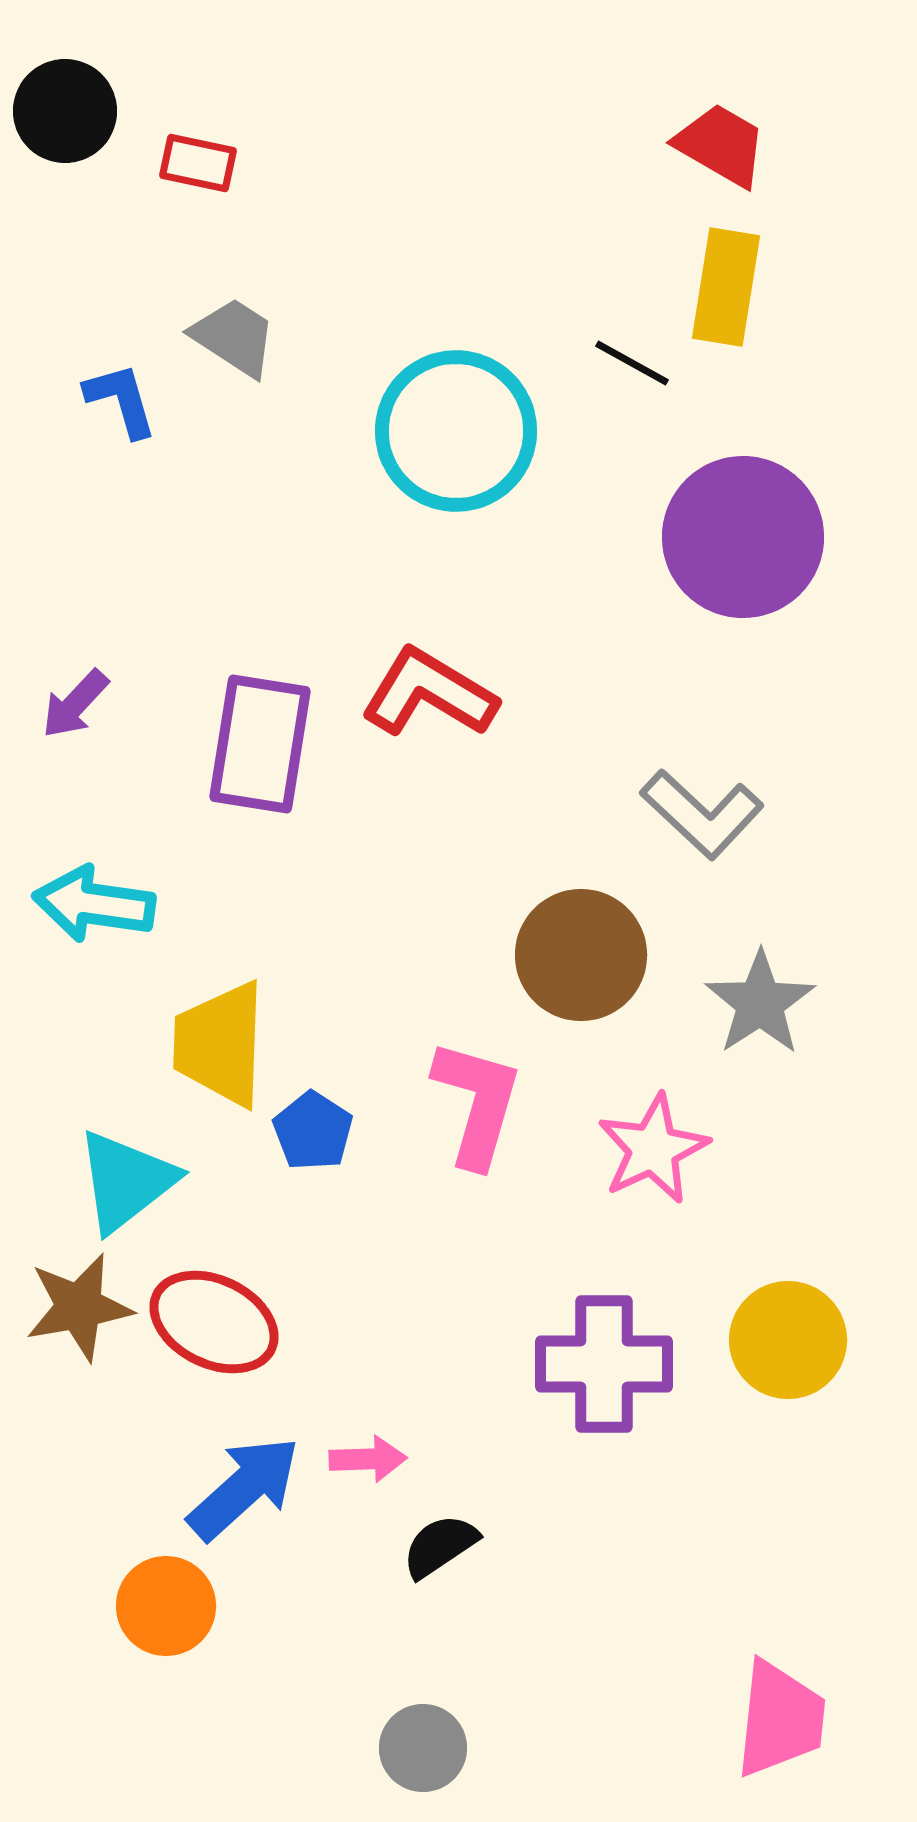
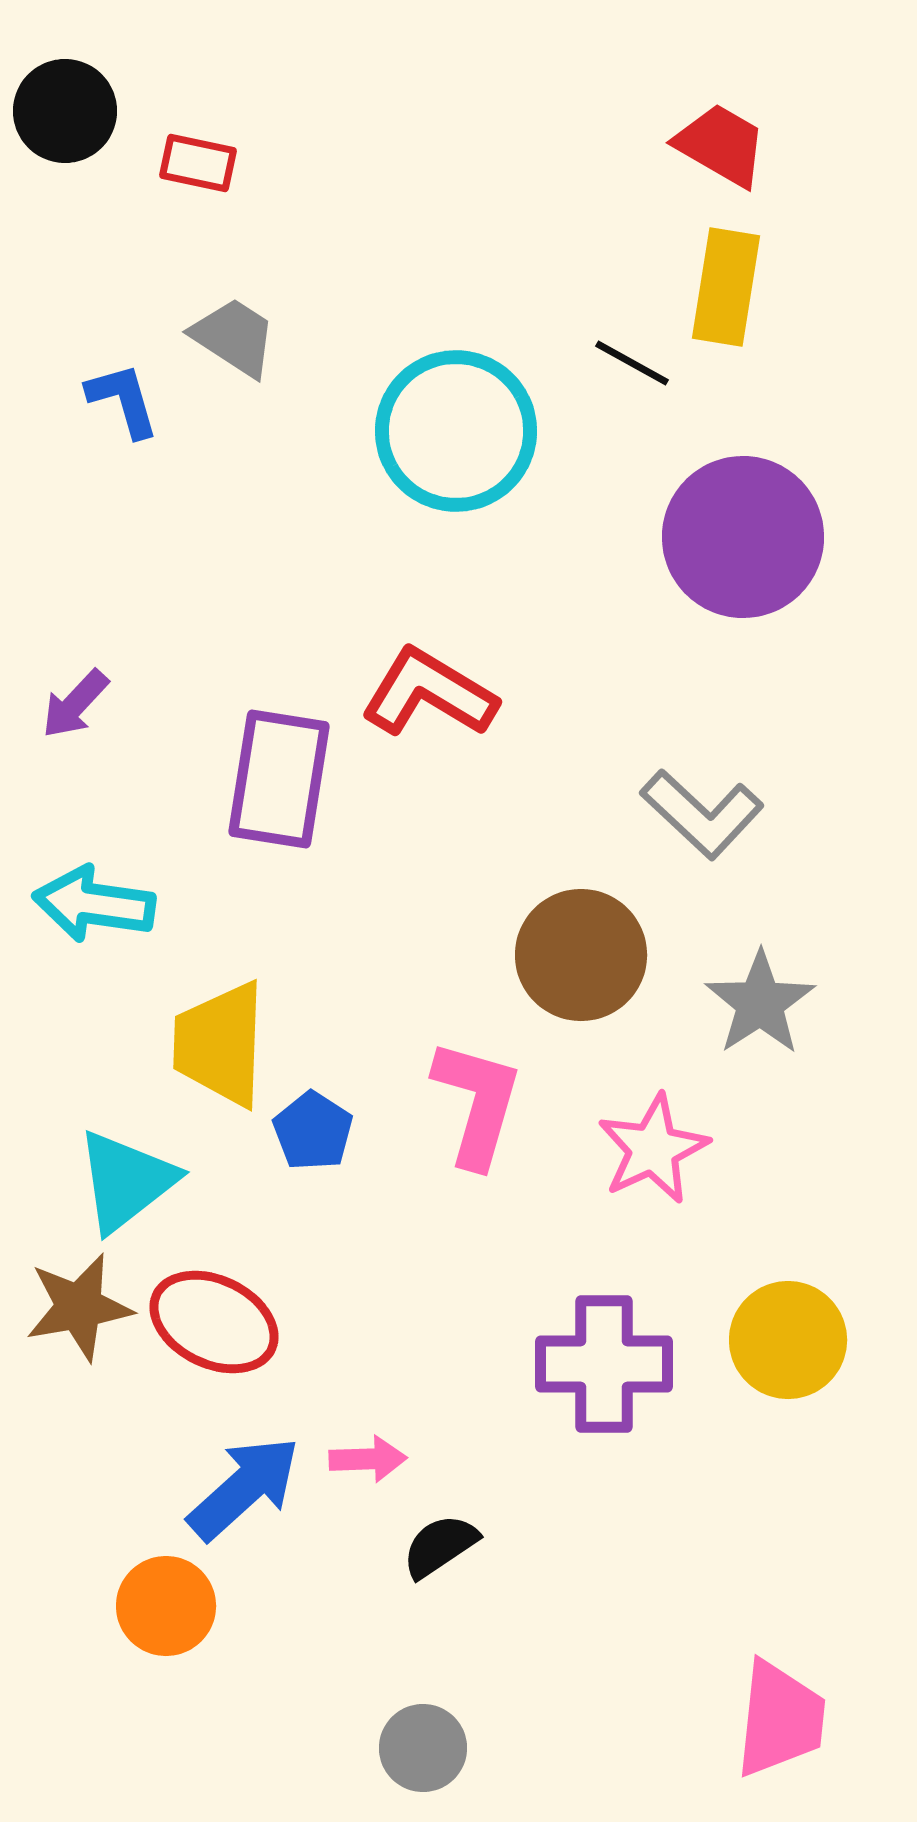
blue L-shape: moved 2 px right
purple rectangle: moved 19 px right, 35 px down
